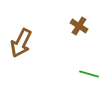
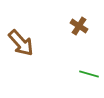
brown arrow: rotated 68 degrees counterclockwise
